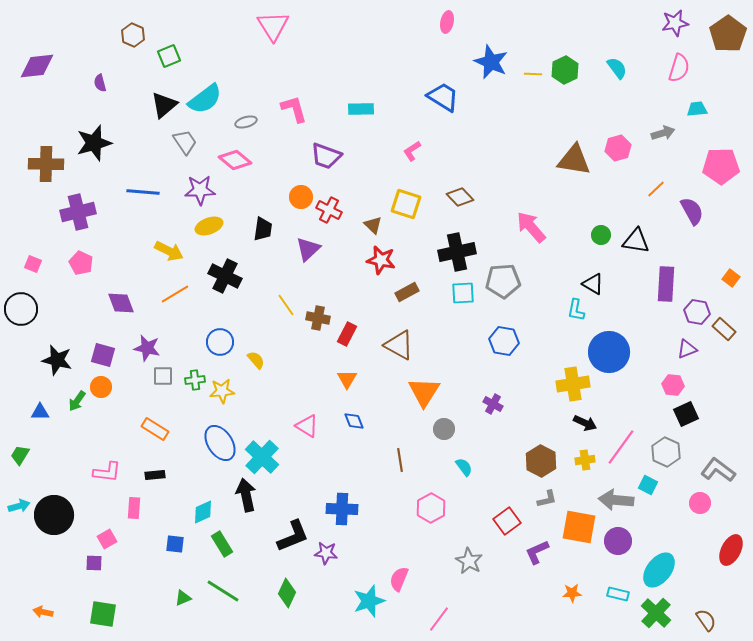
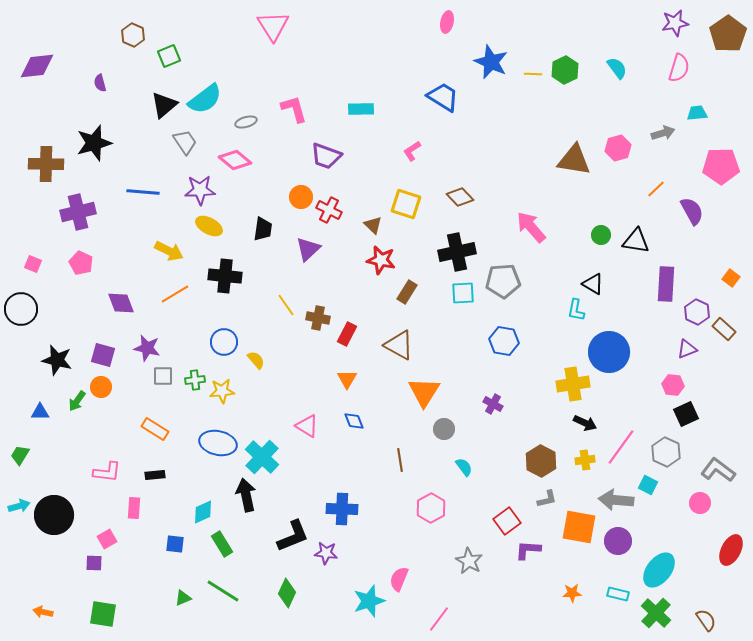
cyan trapezoid at (697, 109): moved 4 px down
yellow ellipse at (209, 226): rotated 48 degrees clockwise
black cross at (225, 276): rotated 20 degrees counterclockwise
brown rectangle at (407, 292): rotated 30 degrees counterclockwise
purple hexagon at (697, 312): rotated 15 degrees clockwise
blue circle at (220, 342): moved 4 px right
blue ellipse at (220, 443): moved 2 px left; rotated 45 degrees counterclockwise
purple L-shape at (537, 552): moved 9 px left, 2 px up; rotated 28 degrees clockwise
